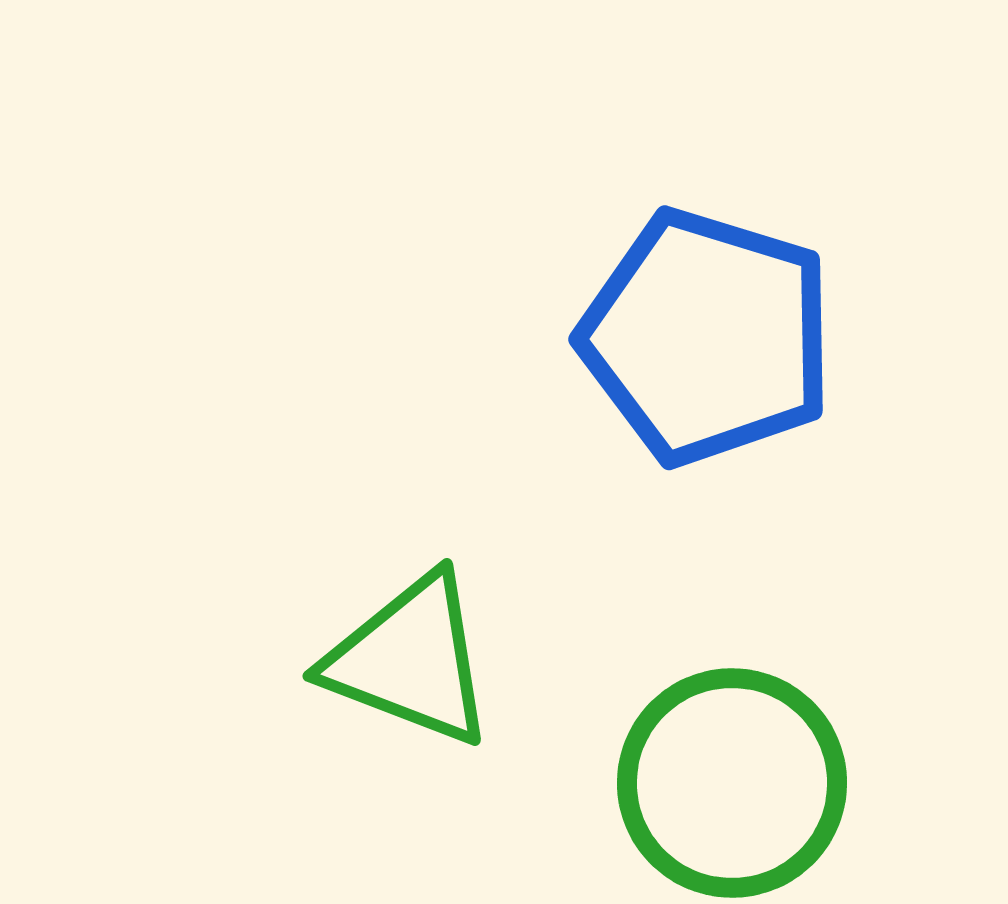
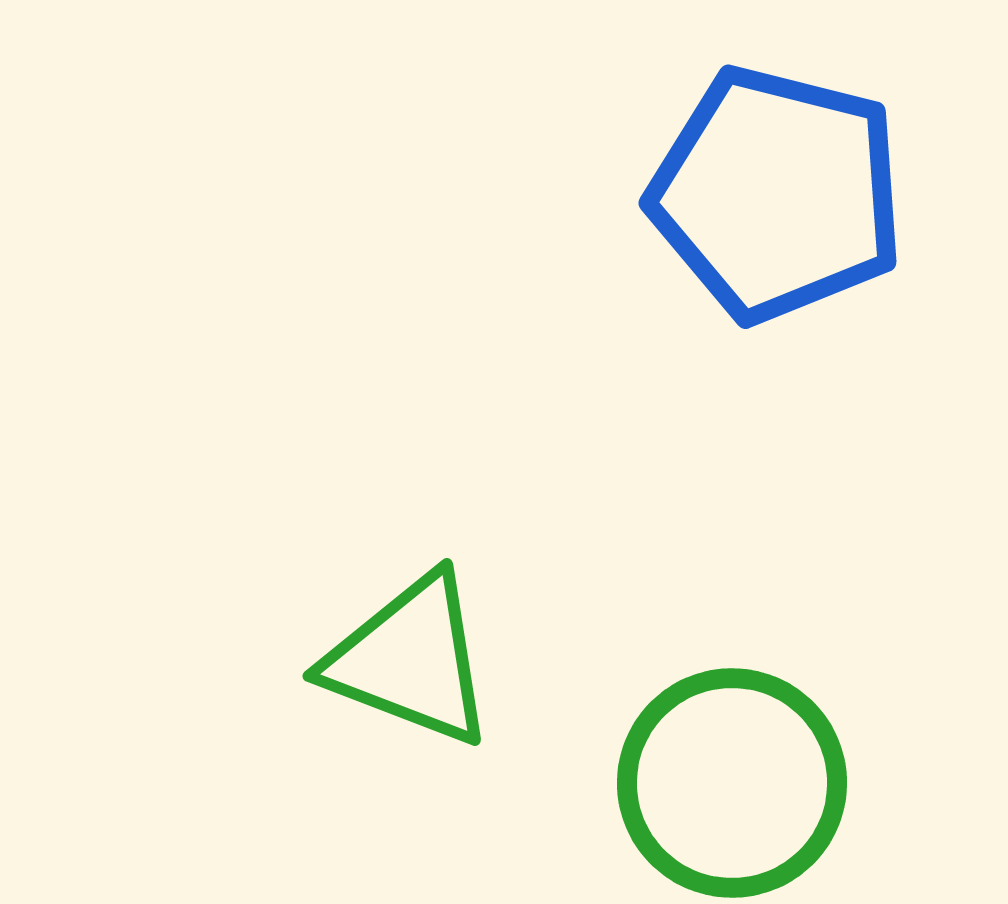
blue pentagon: moved 70 px right, 143 px up; rotated 3 degrees counterclockwise
